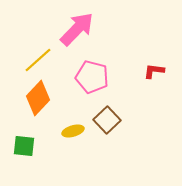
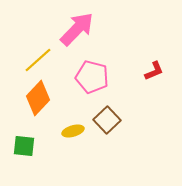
red L-shape: rotated 150 degrees clockwise
